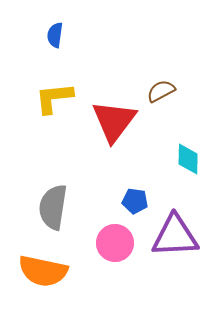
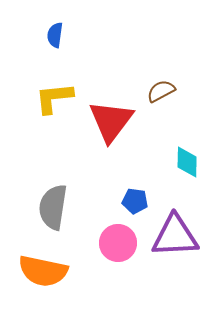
red triangle: moved 3 px left
cyan diamond: moved 1 px left, 3 px down
pink circle: moved 3 px right
